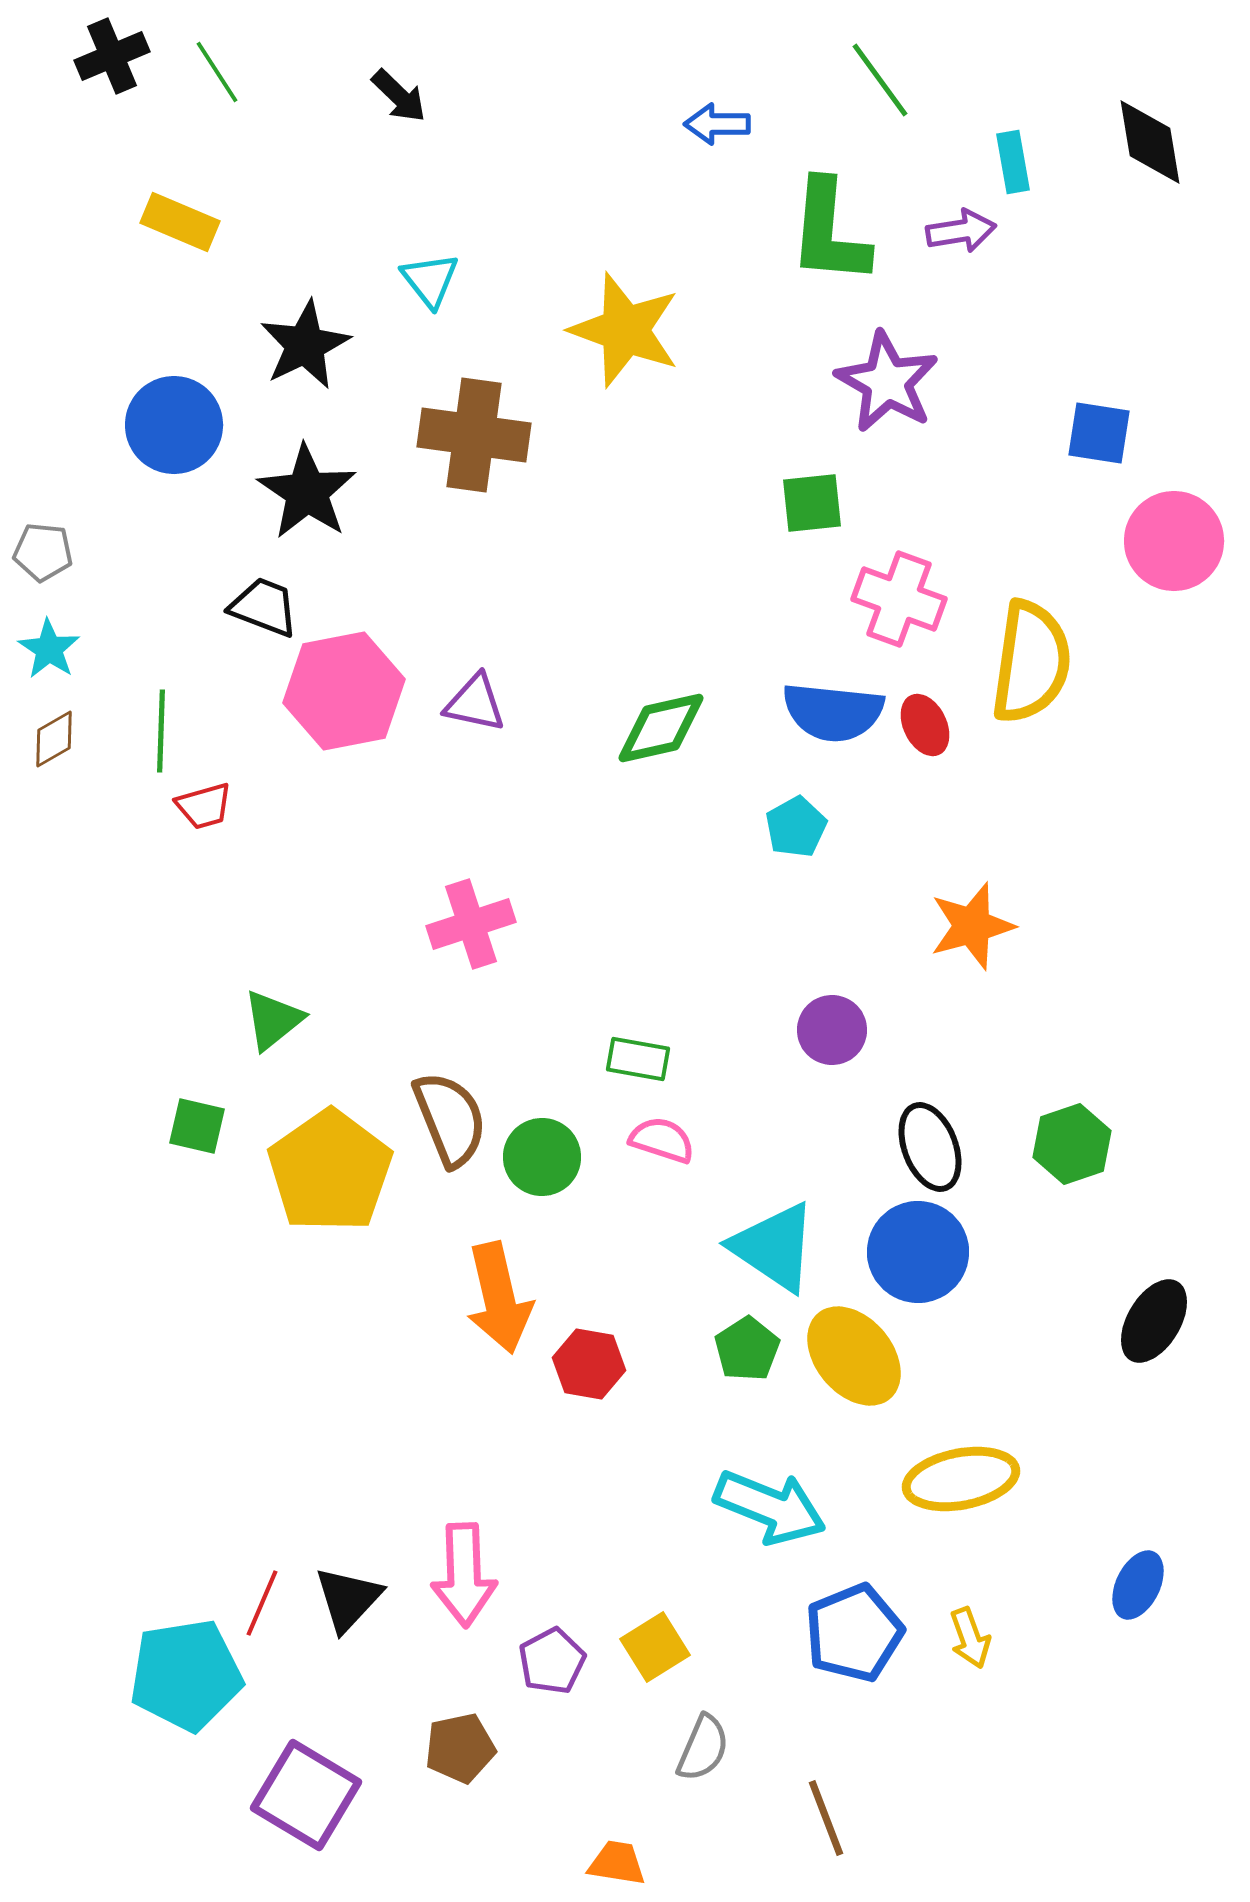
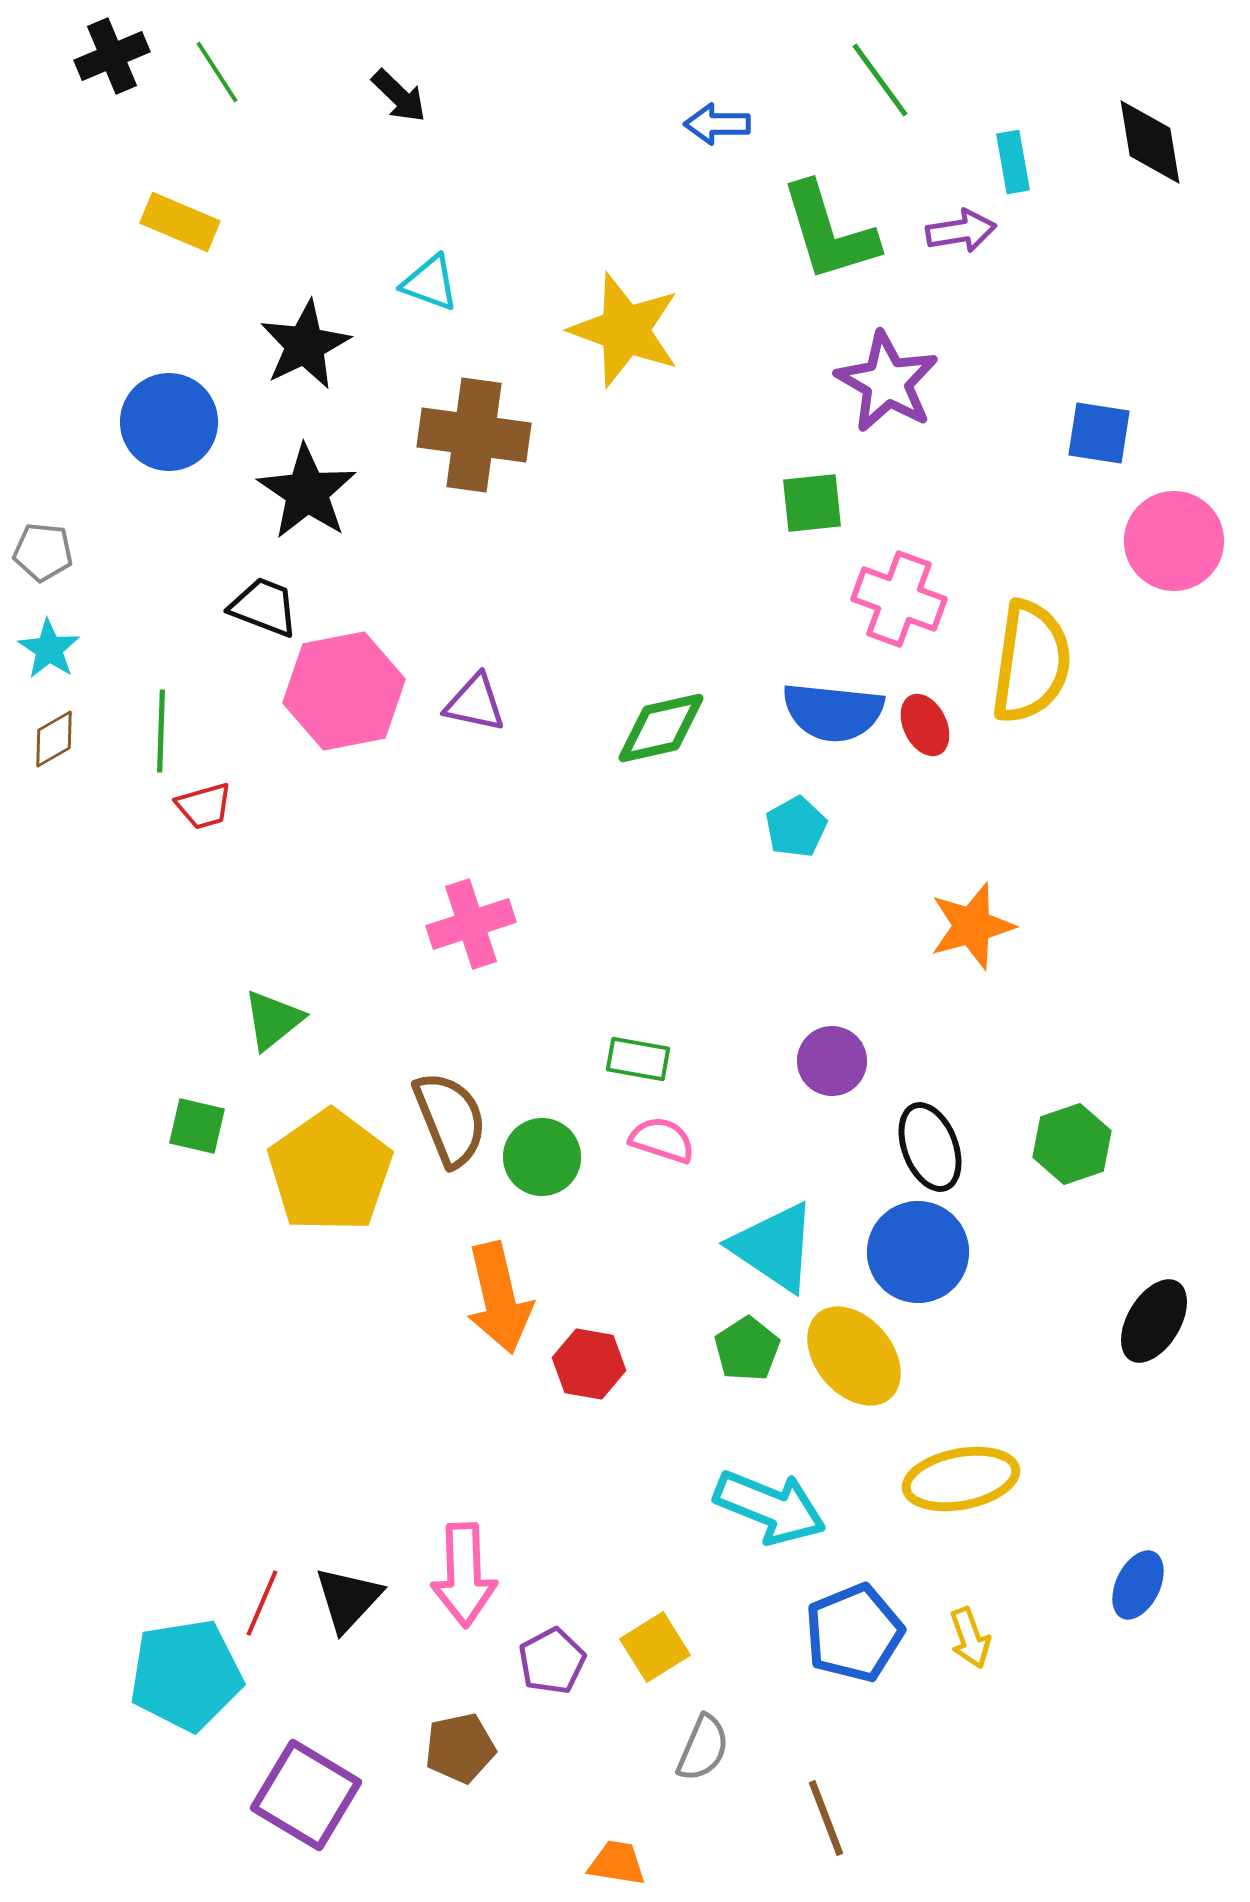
green L-shape at (829, 232): rotated 22 degrees counterclockwise
cyan triangle at (430, 280): moved 3 px down; rotated 32 degrees counterclockwise
blue circle at (174, 425): moved 5 px left, 3 px up
purple circle at (832, 1030): moved 31 px down
